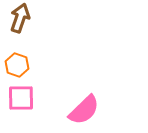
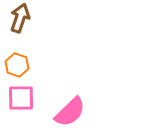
pink semicircle: moved 14 px left, 2 px down
